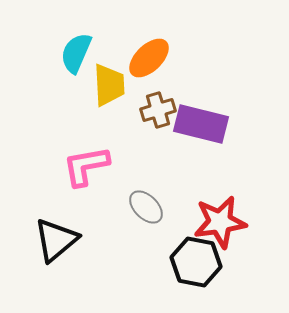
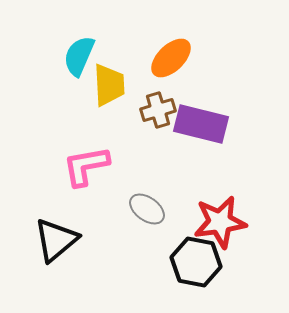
cyan semicircle: moved 3 px right, 3 px down
orange ellipse: moved 22 px right
gray ellipse: moved 1 px right, 2 px down; rotated 9 degrees counterclockwise
